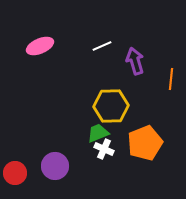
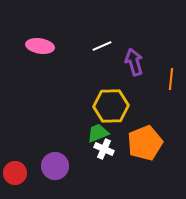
pink ellipse: rotated 32 degrees clockwise
purple arrow: moved 1 px left, 1 px down
